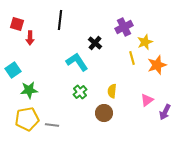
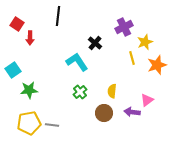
black line: moved 2 px left, 4 px up
red square: rotated 16 degrees clockwise
purple arrow: moved 33 px left; rotated 70 degrees clockwise
yellow pentagon: moved 2 px right, 4 px down
